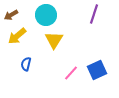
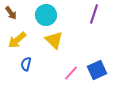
brown arrow: moved 2 px up; rotated 96 degrees counterclockwise
yellow arrow: moved 4 px down
yellow triangle: rotated 18 degrees counterclockwise
